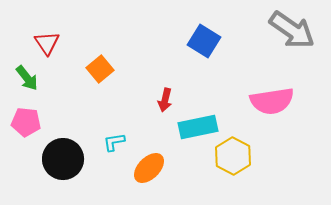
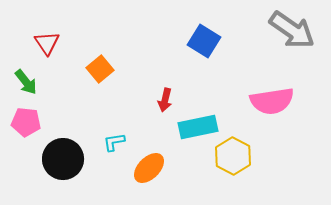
green arrow: moved 1 px left, 4 px down
